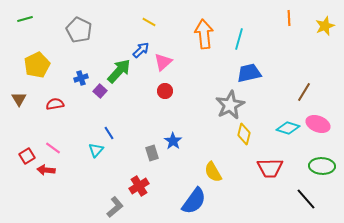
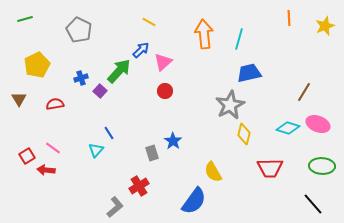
black line: moved 7 px right, 5 px down
